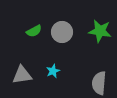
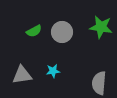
green star: moved 1 px right, 4 px up
cyan star: rotated 16 degrees clockwise
